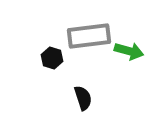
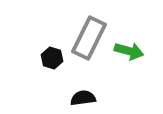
gray rectangle: moved 2 px down; rotated 57 degrees counterclockwise
black semicircle: rotated 80 degrees counterclockwise
